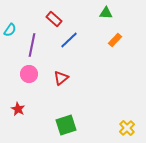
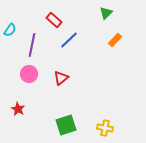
green triangle: rotated 48 degrees counterclockwise
red rectangle: moved 1 px down
yellow cross: moved 22 px left; rotated 35 degrees counterclockwise
